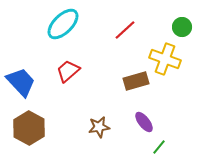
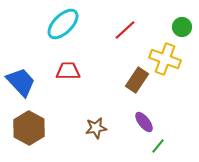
red trapezoid: rotated 40 degrees clockwise
brown rectangle: moved 1 px right, 1 px up; rotated 40 degrees counterclockwise
brown star: moved 3 px left, 1 px down
green line: moved 1 px left, 1 px up
